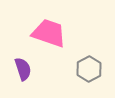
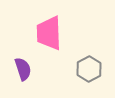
pink trapezoid: rotated 111 degrees counterclockwise
